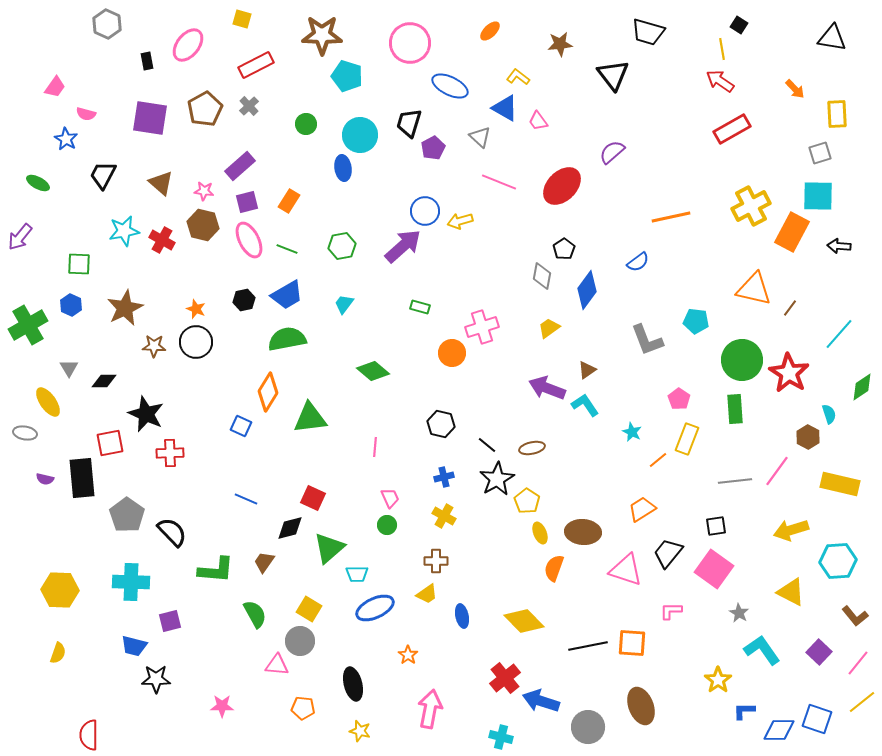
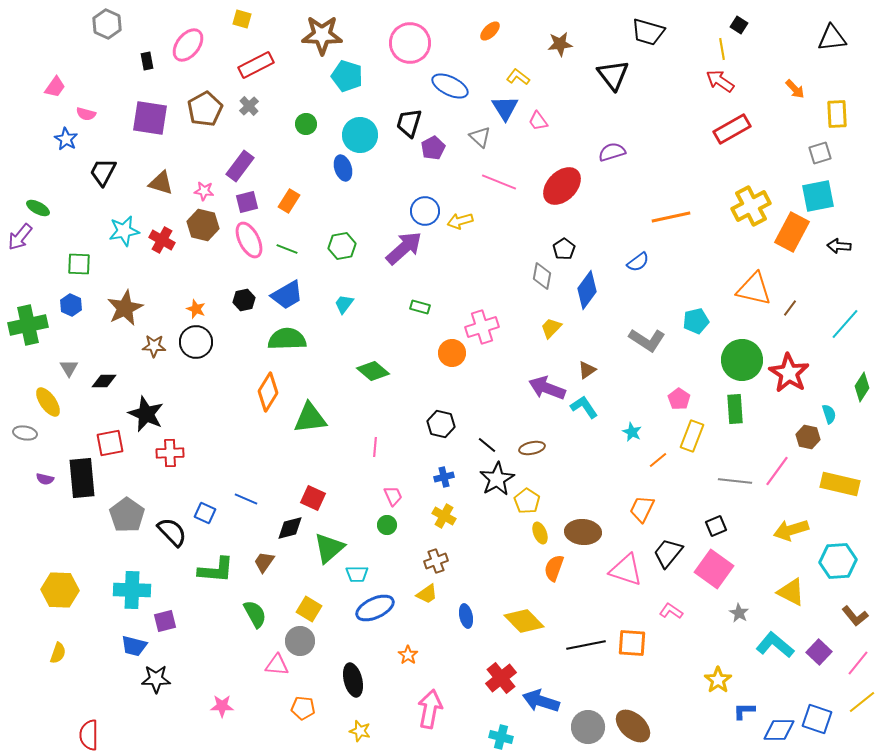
black triangle at (832, 38): rotated 16 degrees counterclockwise
blue triangle at (505, 108): rotated 28 degrees clockwise
purple semicircle at (612, 152): rotated 24 degrees clockwise
purple rectangle at (240, 166): rotated 12 degrees counterclockwise
blue ellipse at (343, 168): rotated 10 degrees counterclockwise
black trapezoid at (103, 175): moved 3 px up
green ellipse at (38, 183): moved 25 px down
brown triangle at (161, 183): rotated 24 degrees counterclockwise
cyan square at (818, 196): rotated 12 degrees counterclockwise
purple arrow at (403, 246): moved 1 px right, 2 px down
cyan pentagon at (696, 321): rotated 20 degrees counterclockwise
green cross at (28, 325): rotated 18 degrees clockwise
yellow trapezoid at (549, 328): moved 2 px right; rotated 10 degrees counterclockwise
cyan line at (839, 334): moved 6 px right, 10 px up
green semicircle at (287, 339): rotated 9 degrees clockwise
gray L-shape at (647, 340): rotated 36 degrees counterclockwise
green diamond at (862, 387): rotated 24 degrees counterclockwise
cyan L-shape at (585, 405): moved 1 px left, 2 px down
blue square at (241, 426): moved 36 px left, 87 px down
brown hexagon at (808, 437): rotated 15 degrees counterclockwise
yellow rectangle at (687, 439): moved 5 px right, 3 px up
gray line at (735, 481): rotated 12 degrees clockwise
pink trapezoid at (390, 498): moved 3 px right, 2 px up
orange trapezoid at (642, 509): rotated 32 degrees counterclockwise
black square at (716, 526): rotated 15 degrees counterclockwise
brown cross at (436, 561): rotated 20 degrees counterclockwise
cyan cross at (131, 582): moved 1 px right, 8 px down
pink L-shape at (671, 611): rotated 35 degrees clockwise
blue ellipse at (462, 616): moved 4 px right
purple square at (170, 621): moved 5 px left
black line at (588, 646): moved 2 px left, 1 px up
cyan L-shape at (762, 650): moved 13 px right, 5 px up; rotated 15 degrees counterclockwise
red cross at (505, 678): moved 4 px left
black ellipse at (353, 684): moved 4 px up
brown ellipse at (641, 706): moved 8 px left, 20 px down; rotated 27 degrees counterclockwise
